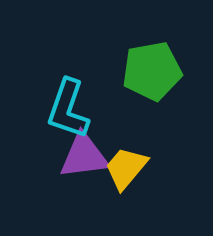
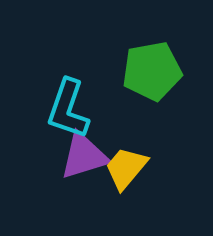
purple triangle: rotated 10 degrees counterclockwise
